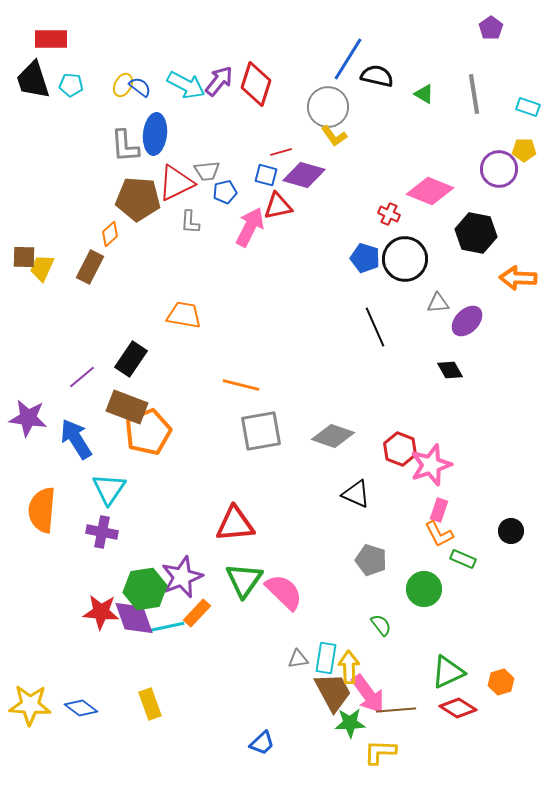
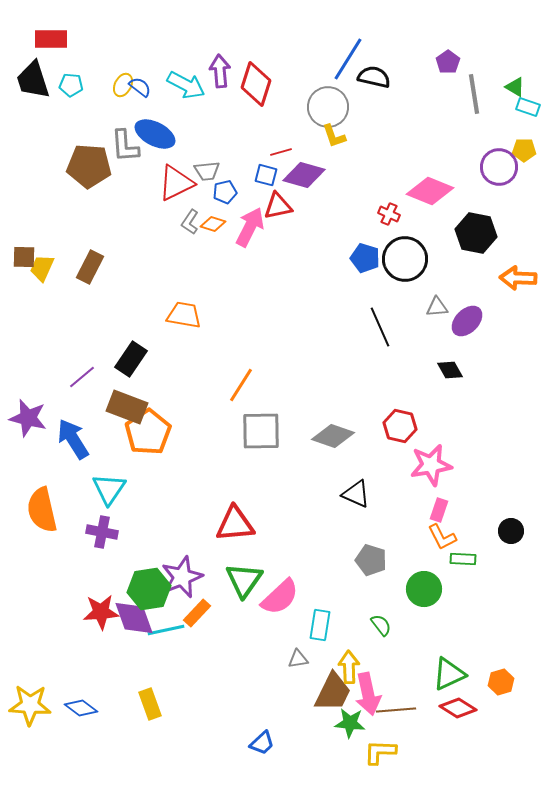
purple pentagon at (491, 28): moved 43 px left, 34 px down
black semicircle at (377, 76): moved 3 px left, 1 px down
purple arrow at (219, 81): moved 1 px right, 10 px up; rotated 44 degrees counterclockwise
green triangle at (424, 94): moved 91 px right, 7 px up
blue ellipse at (155, 134): rotated 69 degrees counterclockwise
yellow L-shape at (334, 136): rotated 16 degrees clockwise
purple circle at (499, 169): moved 2 px up
brown pentagon at (138, 199): moved 49 px left, 33 px up
gray L-shape at (190, 222): rotated 30 degrees clockwise
orange diamond at (110, 234): moved 103 px right, 10 px up; rotated 60 degrees clockwise
gray triangle at (438, 303): moved 1 px left, 4 px down
black line at (375, 327): moved 5 px right
orange line at (241, 385): rotated 72 degrees counterclockwise
purple star at (28, 418): rotated 6 degrees clockwise
gray square at (261, 431): rotated 9 degrees clockwise
orange pentagon at (148, 432): rotated 9 degrees counterclockwise
blue arrow at (76, 439): moved 3 px left
red hexagon at (400, 449): moved 23 px up; rotated 8 degrees counterclockwise
pink star at (431, 465): rotated 9 degrees clockwise
orange semicircle at (42, 510): rotated 18 degrees counterclockwise
orange L-shape at (439, 534): moved 3 px right, 3 px down
green rectangle at (463, 559): rotated 20 degrees counterclockwise
green hexagon at (145, 589): moved 4 px right
pink semicircle at (284, 592): moved 4 px left, 5 px down; rotated 93 degrees clockwise
red star at (101, 612): rotated 9 degrees counterclockwise
cyan line at (166, 627): moved 3 px down
cyan rectangle at (326, 658): moved 6 px left, 33 px up
green triangle at (448, 672): moved 1 px right, 2 px down
brown trapezoid at (333, 692): rotated 54 degrees clockwise
pink arrow at (368, 694): rotated 24 degrees clockwise
green star at (350, 723): rotated 8 degrees clockwise
